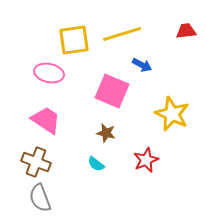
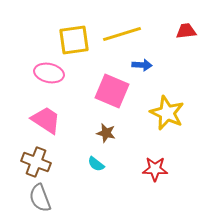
blue arrow: rotated 24 degrees counterclockwise
yellow star: moved 5 px left, 1 px up
red star: moved 9 px right, 9 px down; rotated 25 degrees clockwise
